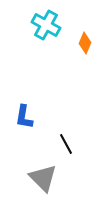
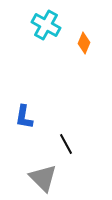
orange diamond: moved 1 px left
